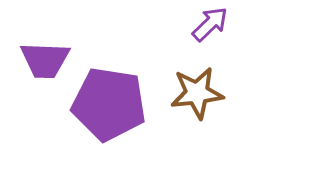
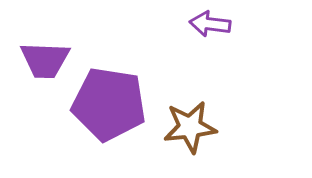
purple arrow: rotated 129 degrees counterclockwise
brown star: moved 7 px left, 34 px down
